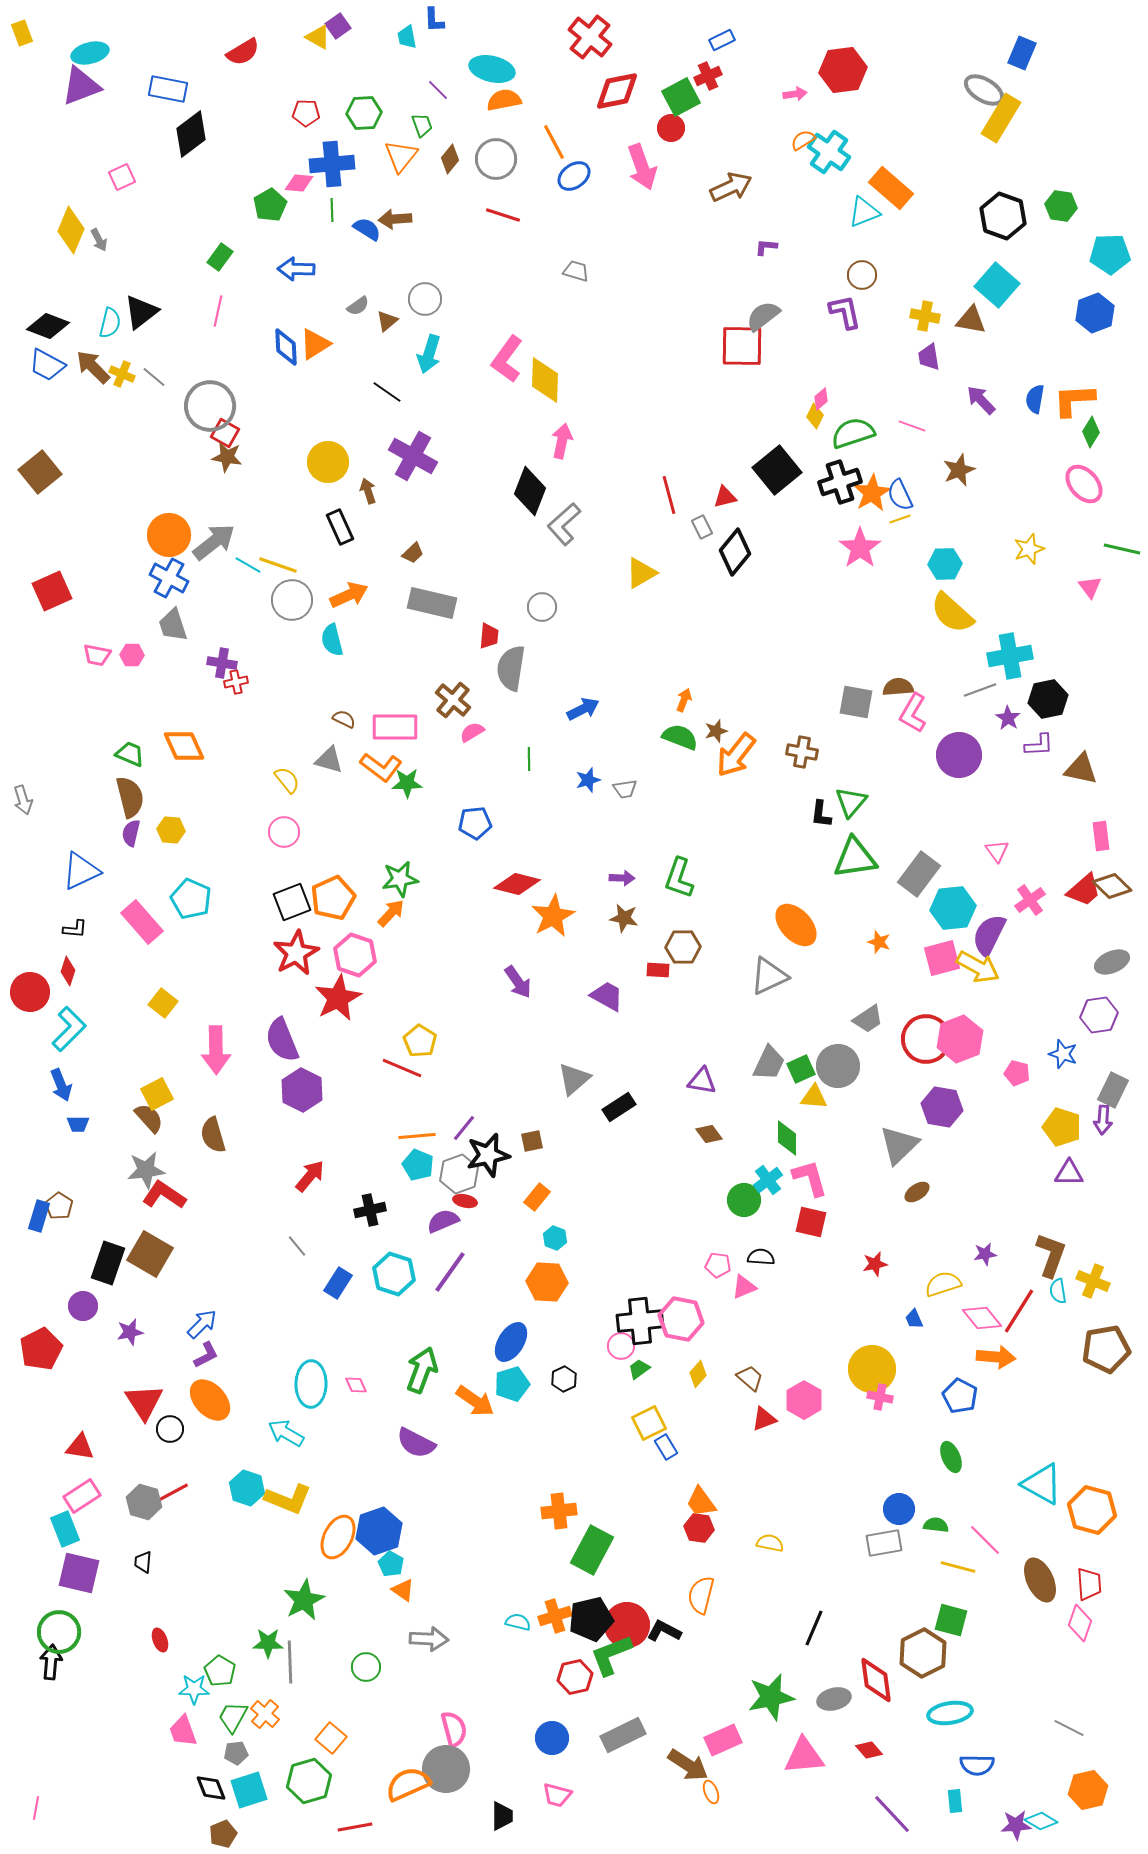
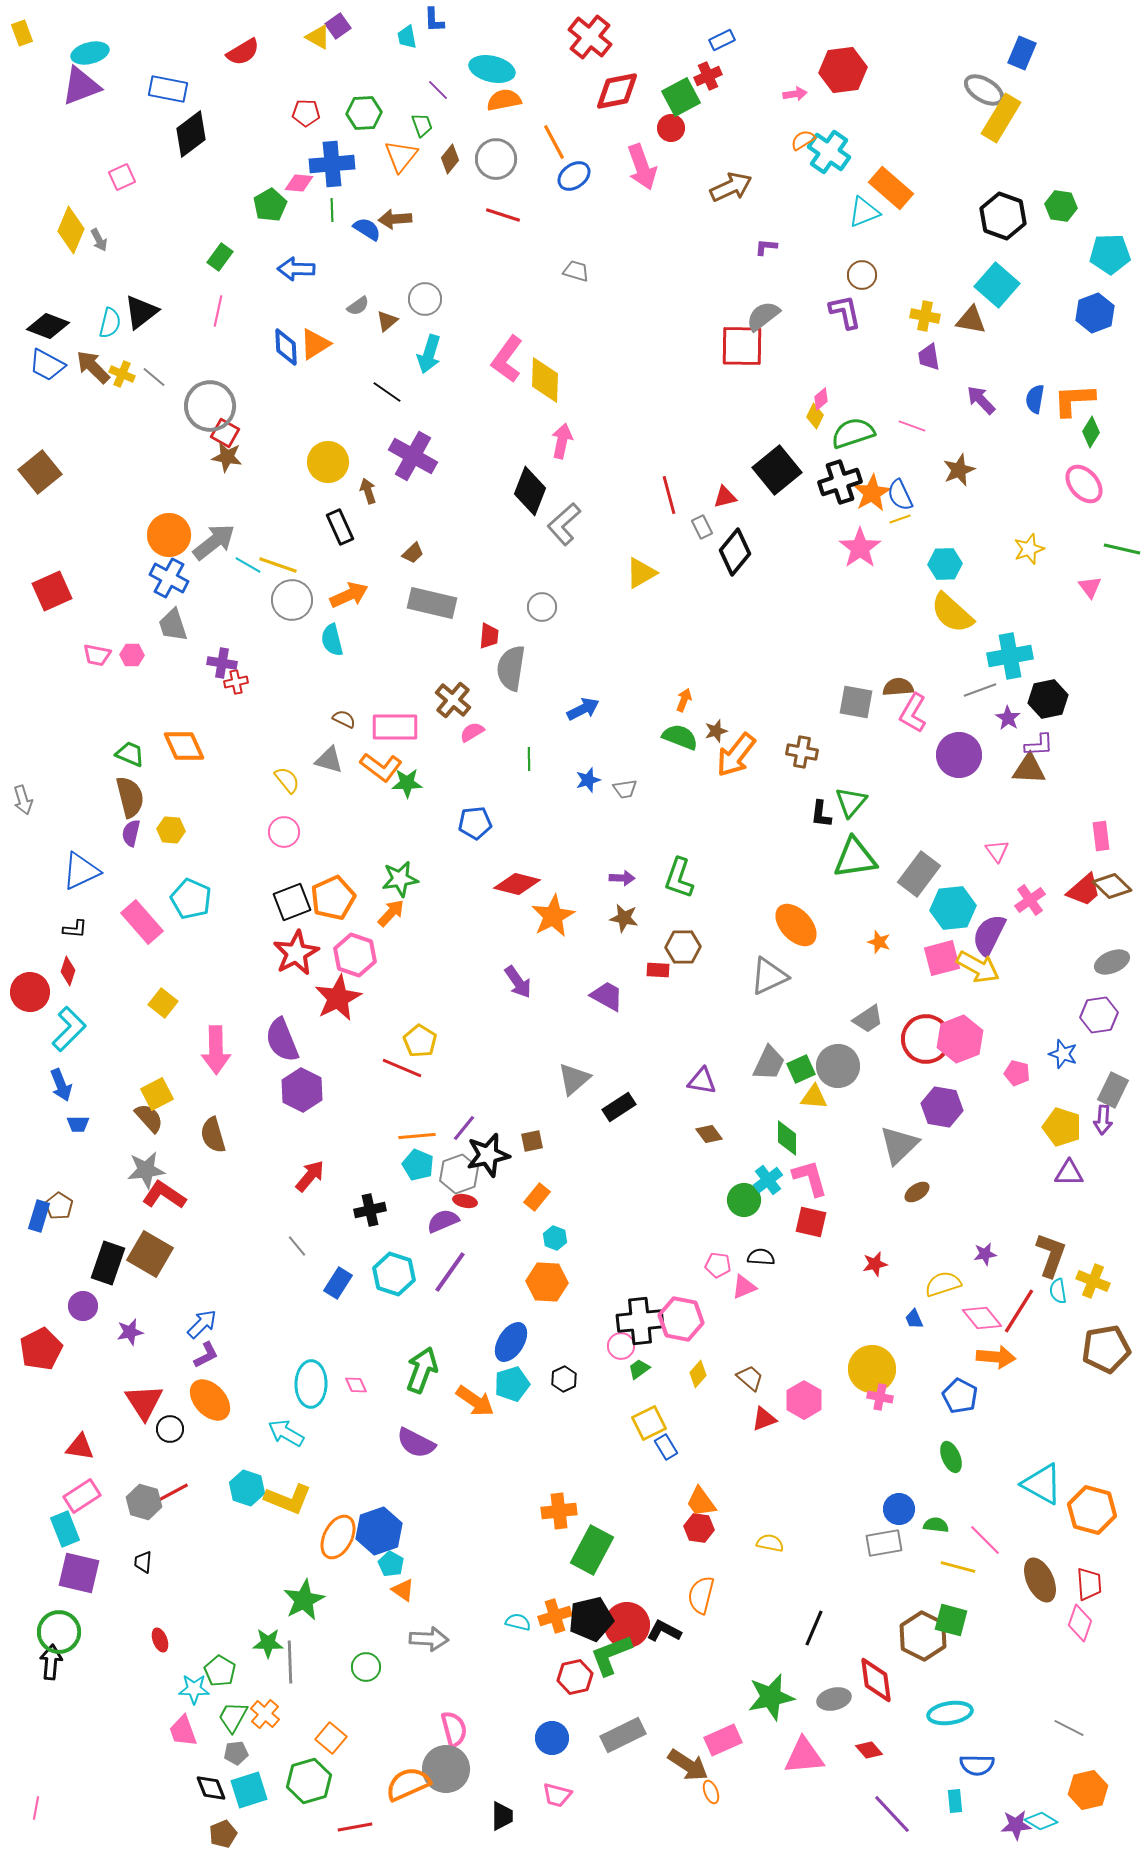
brown triangle at (1081, 769): moved 52 px left; rotated 9 degrees counterclockwise
brown hexagon at (923, 1653): moved 17 px up; rotated 6 degrees counterclockwise
